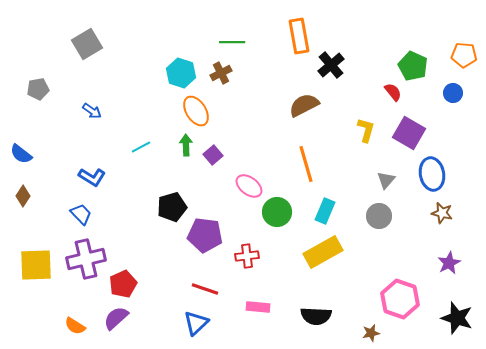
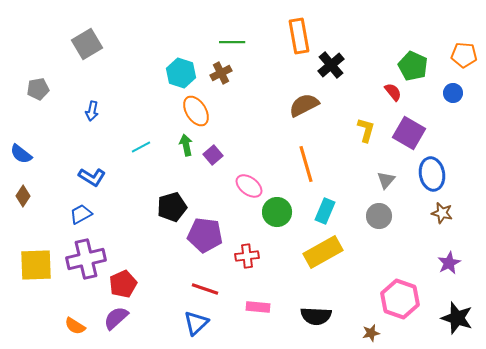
blue arrow at (92, 111): rotated 66 degrees clockwise
green arrow at (186, 145): rotated 10 degrees counterclockwise
blue trapezoid at (81, 214): rotated 75 degrees counterclockwise
